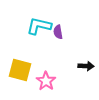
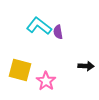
cyan L-shape: rotated 25 degrees clockwise
